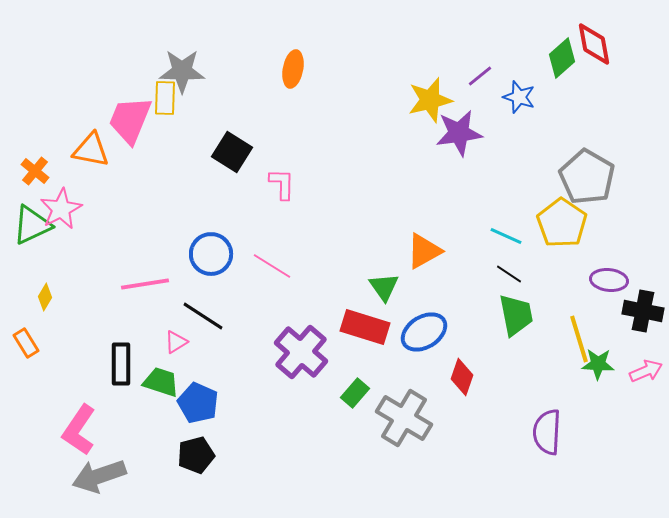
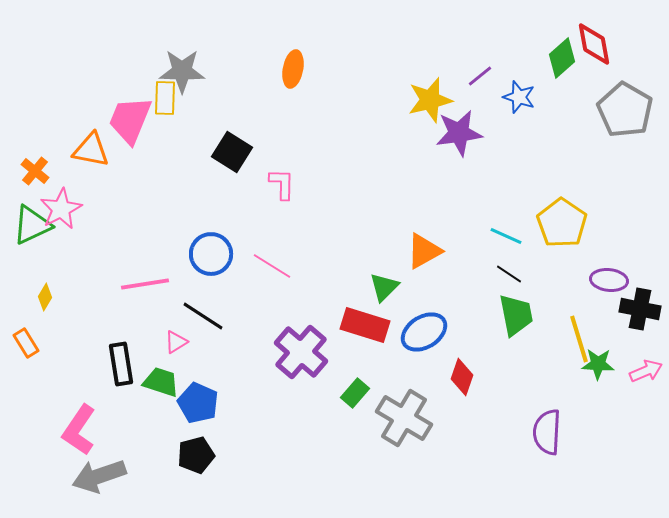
gray pentagon at (587, 177): moved 38 px right, 67 px up
green triangle at (384, 287): rotated 20 degrees clockwise
black cross at (643, 311): moved 3 px left, 2 px up
red rectangle at (365, 327): moved 2 px up
black rectangle at (121, 364): rotated 9 degrees counterclockwise
